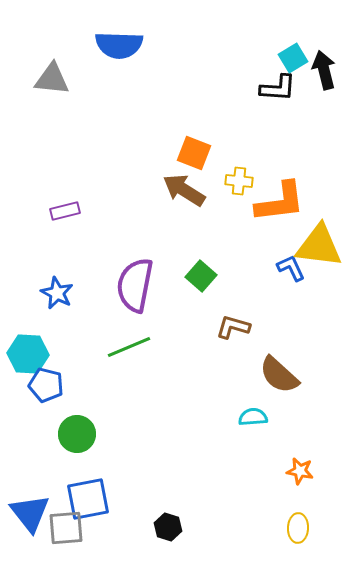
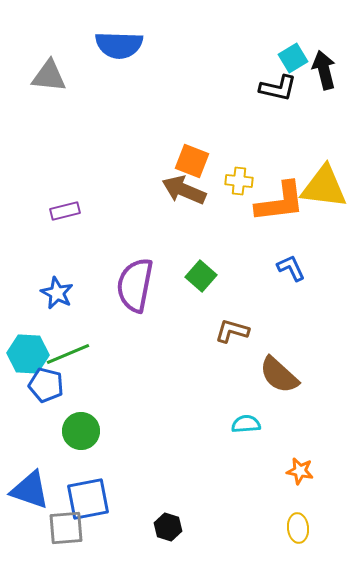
gray triangle: moved 3 px left, 3 px up
black L-shape: rotated 9 degrees clockwise
orange square: moved 2 px left, 8 px down
brown arrow: rotated 9 degrees counterclockwise
yellow triangle: moved 5 px right, 59 px up
brown L-shape: moved 1 px left, 4 px down
green line: moved 61 px left, 7 px down
cyan semicircle: moved 7 px left, 7 px down
green circle: moved 4 px right, 3 px up
blue triangle: moved 23 px up; rotated 33 degrees counterclockwise
yellow ellipse: rotated 8 degrees counterclockwise
